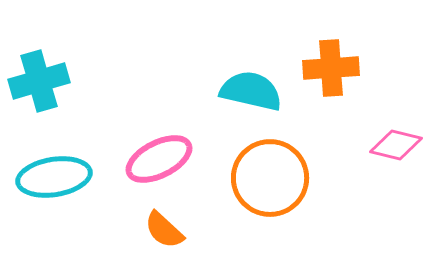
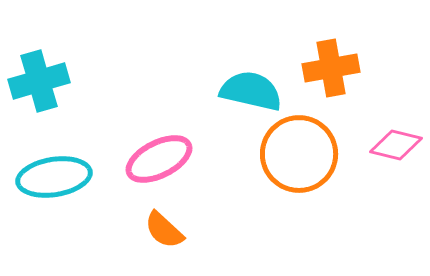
orange cross: rotated 6 degrees counterclockwise
orange circle: moved 29 px right, 24 px up
